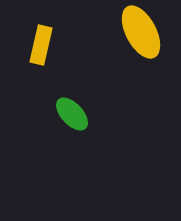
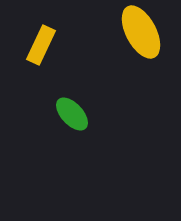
yellow rectangle: rotated 12 degrees clockwise
